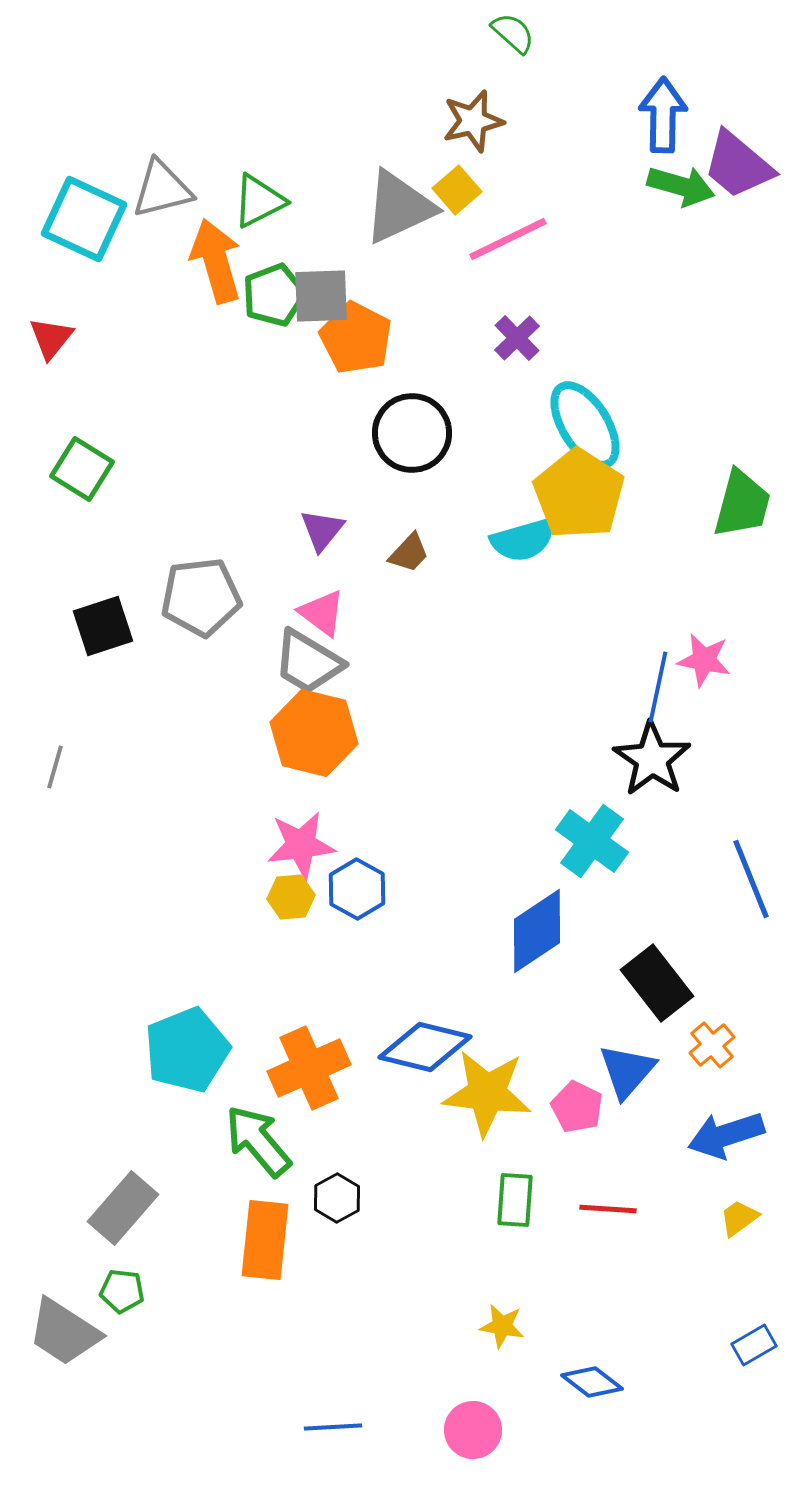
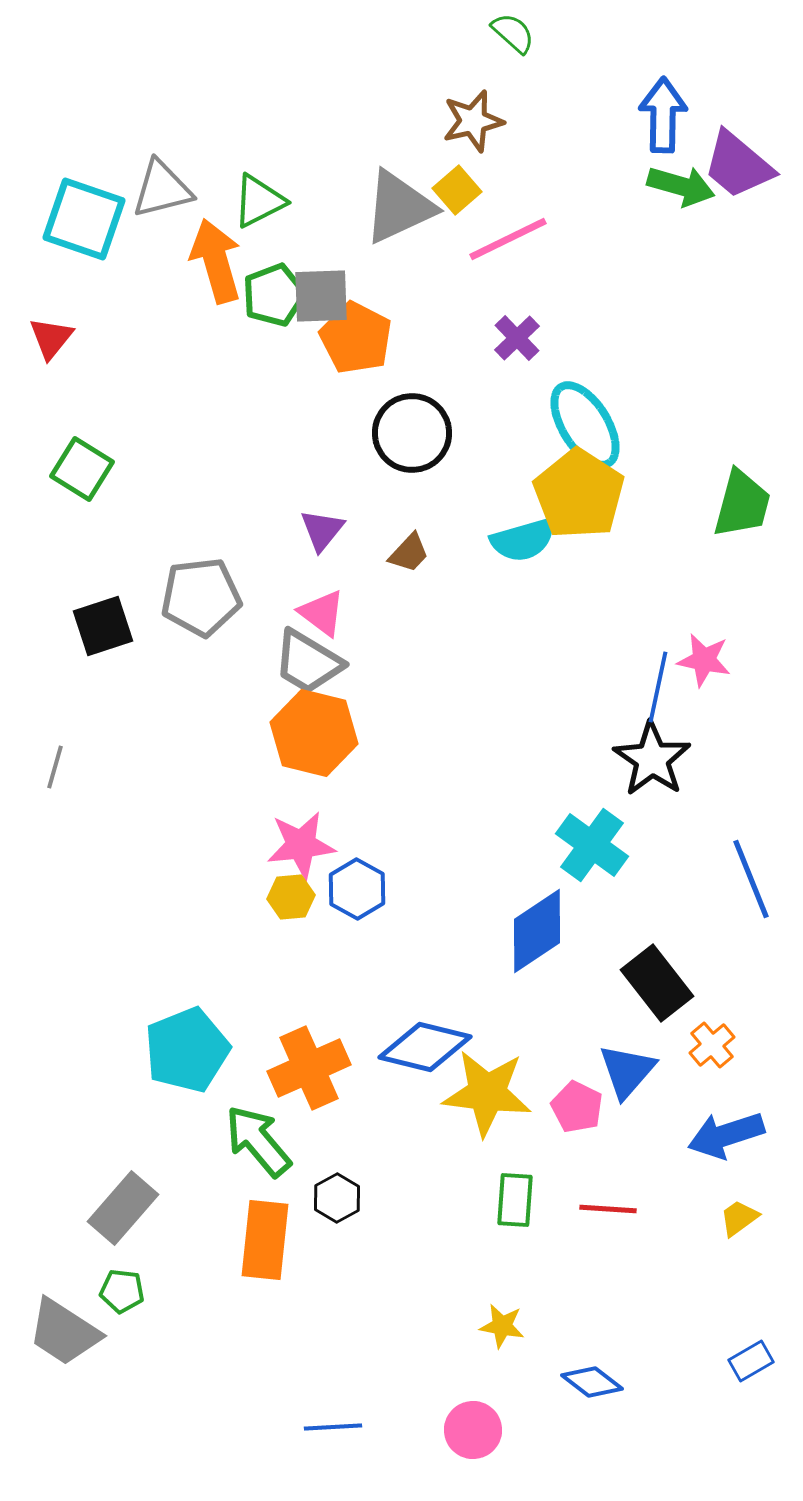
cyan square at (84, 219): rotated 6 degrees counterclockwise
cyan cross at (592, 841): moved 4 px down
blue rectangle at (754, 1345): moved 3 px left, 16 px down
